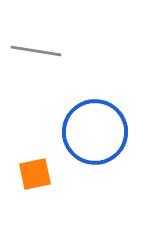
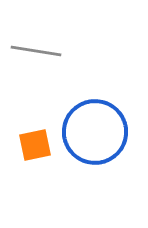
orange square: moved 29 px up
